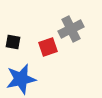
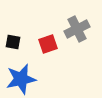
gray cross: moved 6 px right
red square: moved 3 px up
